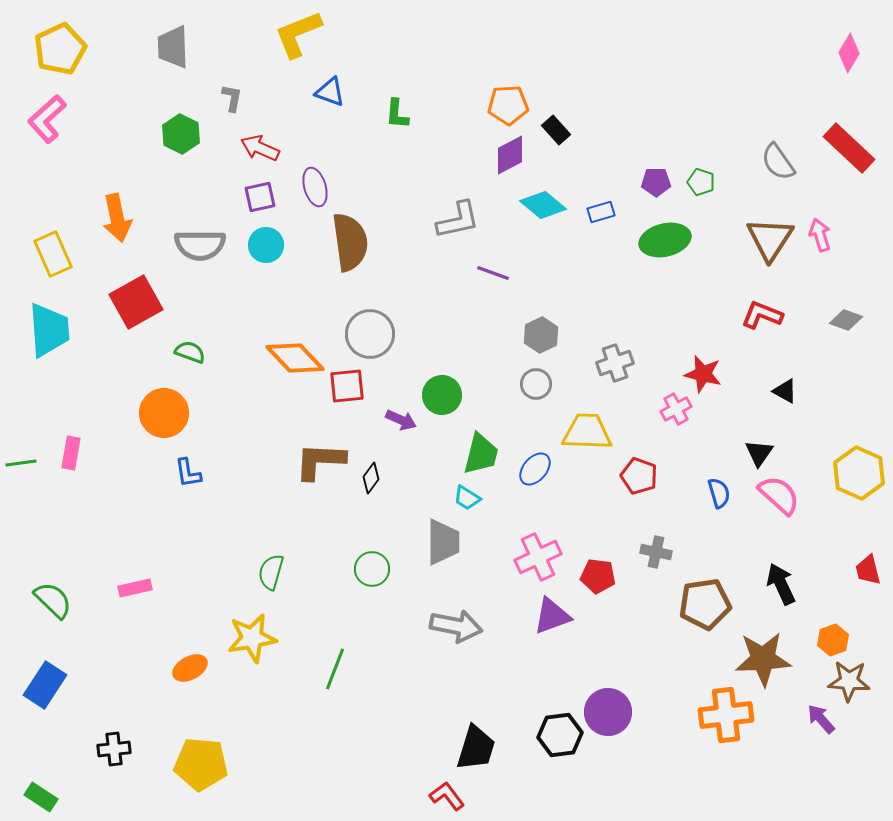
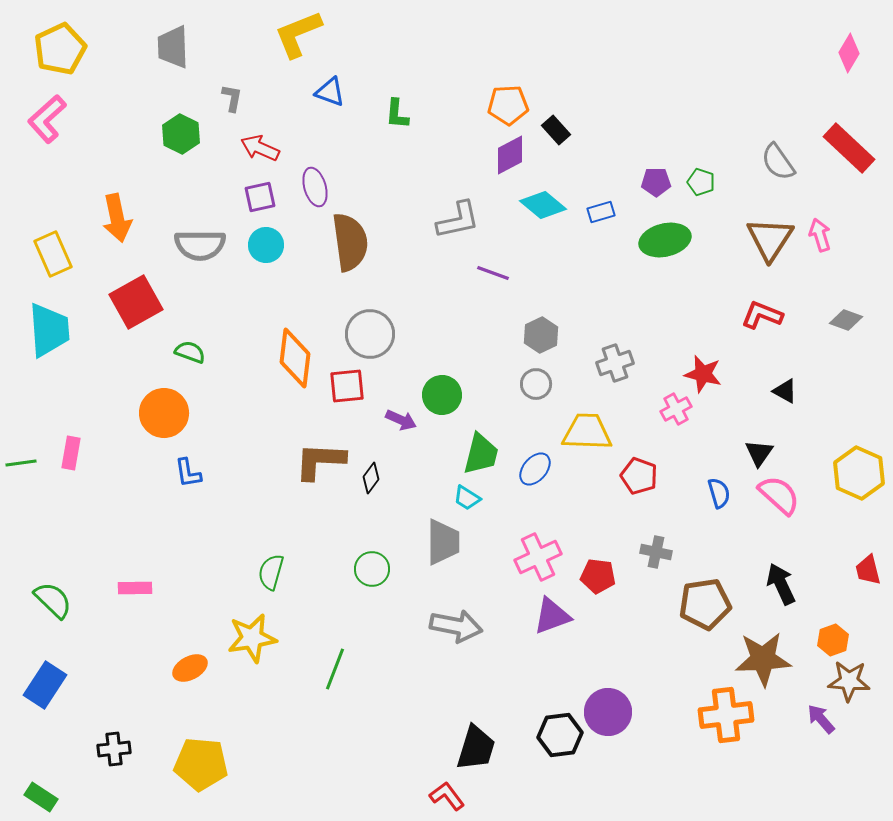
orange diamond at (295, 358): rotated 50 degrees clockwise
pink rectangle at (135, 588): rotated 12 degrees clockwise
